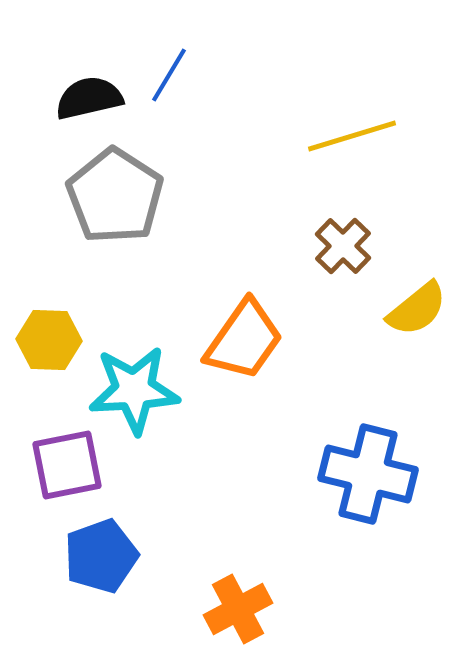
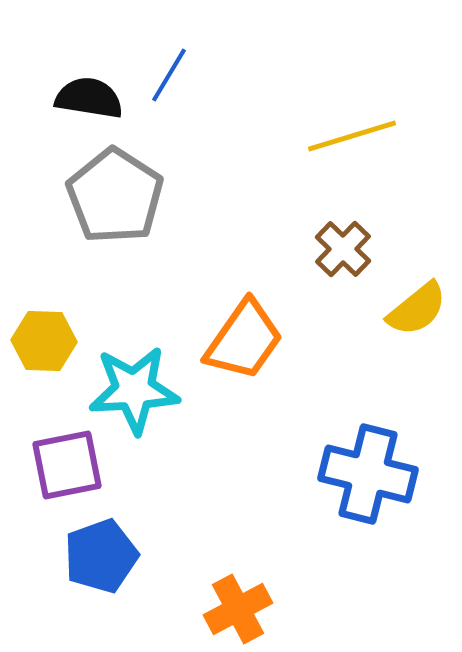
black semicircle: rotated 22 degrees clockwise
brown cross: moved 3 px down
yellow hexagon: moved 5 px left, 1 px down
